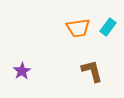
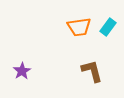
orange trapezoid: moved 1 px right, 1 px up
